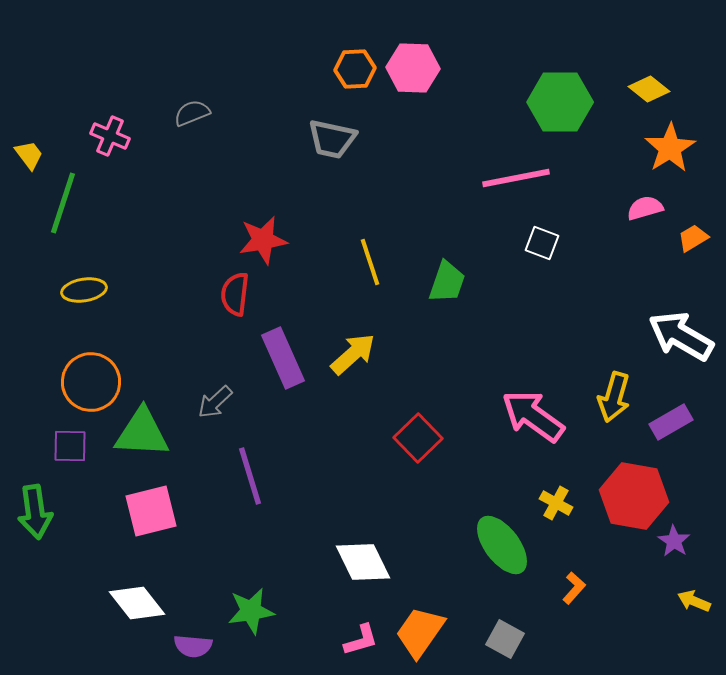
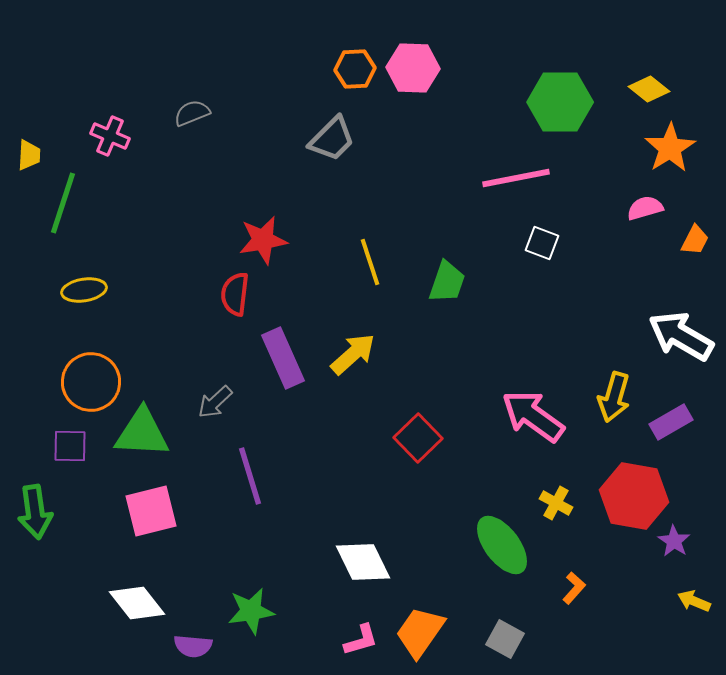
gray trapezoid at (332, 139): rotated 57 degrees counterclockwise
yellow trapezoid at (29, 155): rotated 40 degrees clockwise
orange trapezoid at (693, 238): moved 2 px right, 2 px down; rotated 148 degrees clockwise
